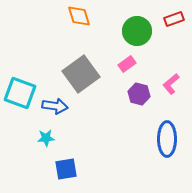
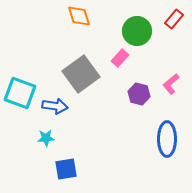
red rectangle: rotated 30 degrees counterclockwise
pink rectangle: moved 7 px left, 6 px up; rotated 12 degrees counterclockwise
